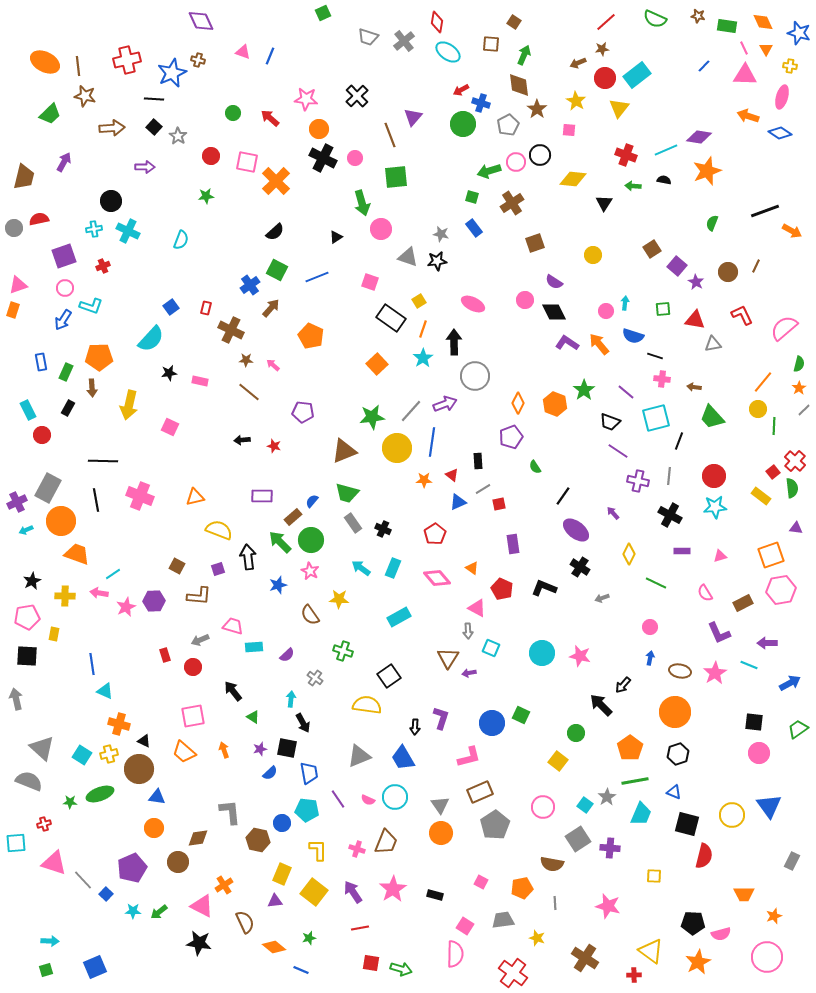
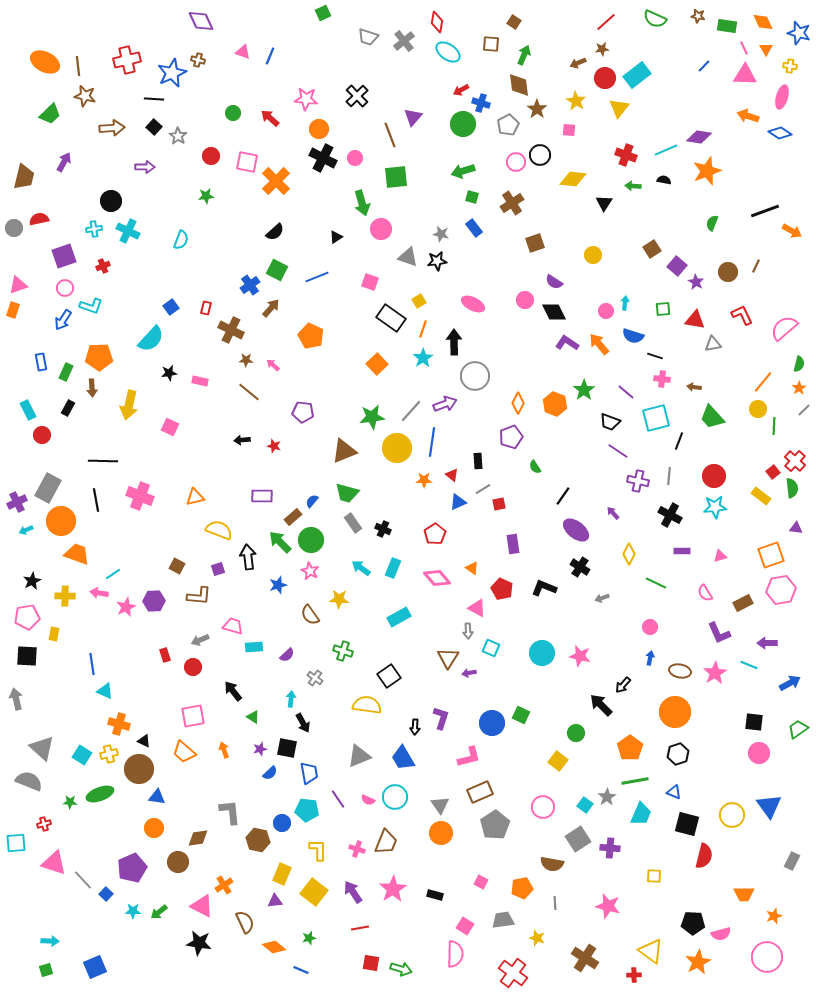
green arrow at (489, 171): moved 26 px left
